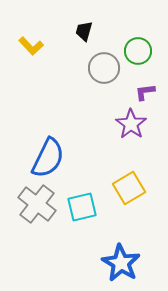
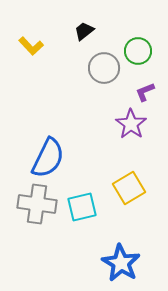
black trapezoid: rotated 35 degrees clockwise
purple L-shape: rotated 15 degrees counterclockwise
gray cross: rotated 30 degrees counterclockwise
